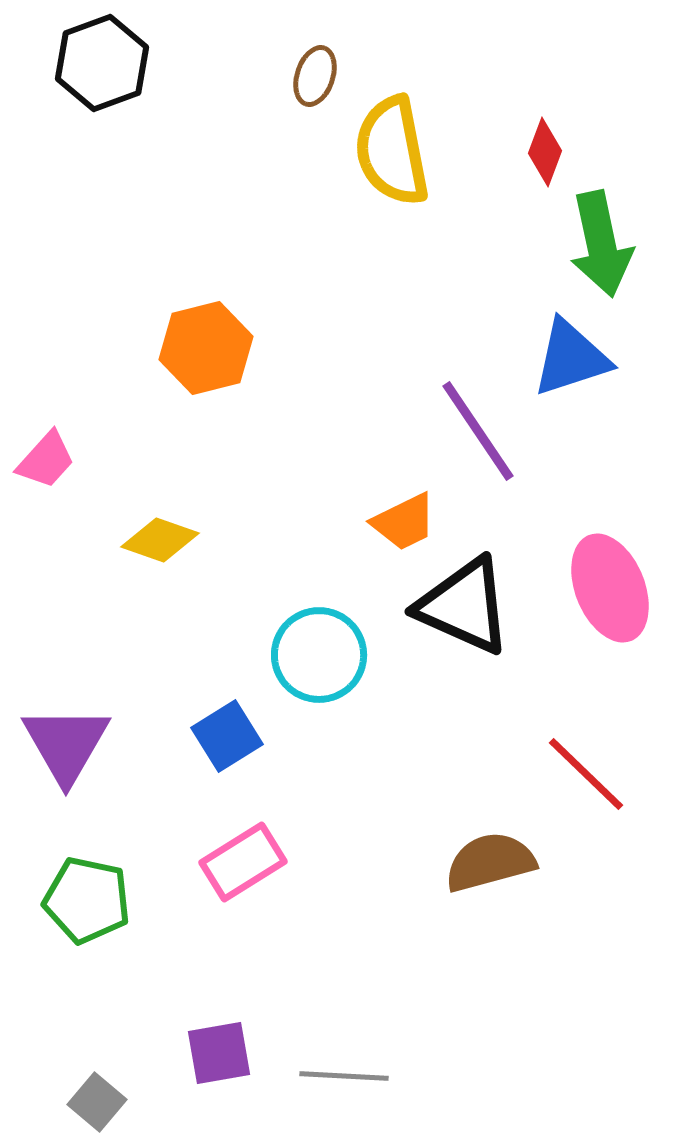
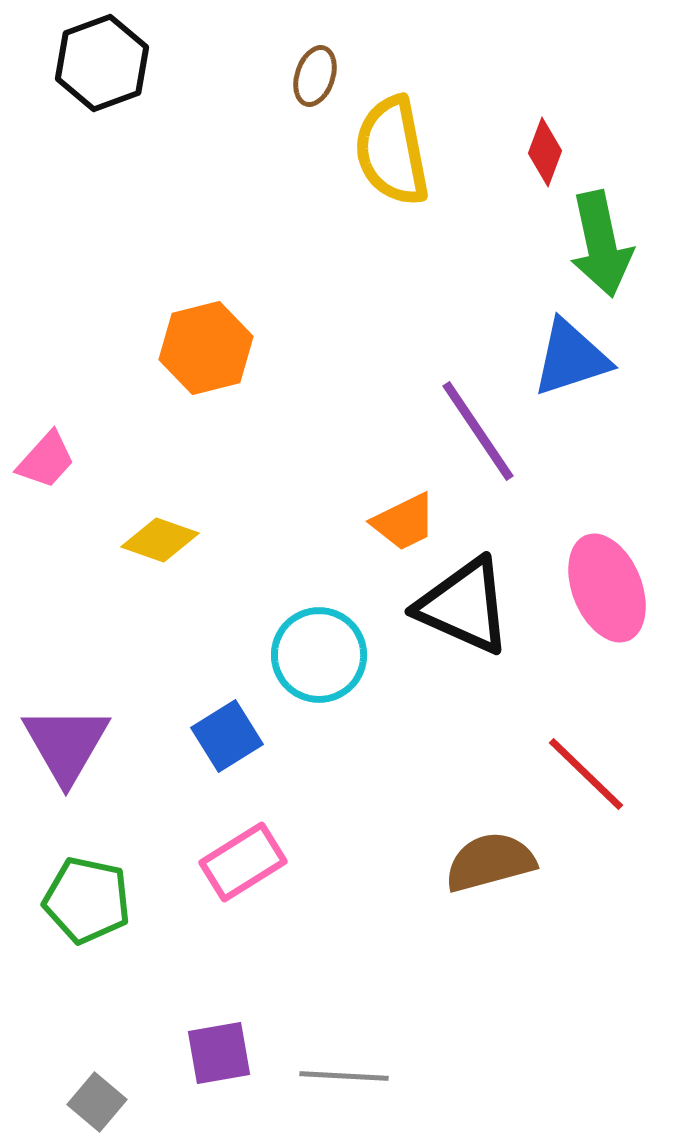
pink ellipse: moved 3 px left
